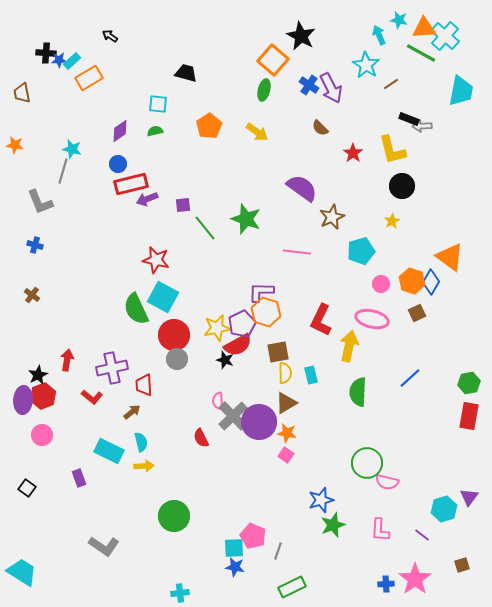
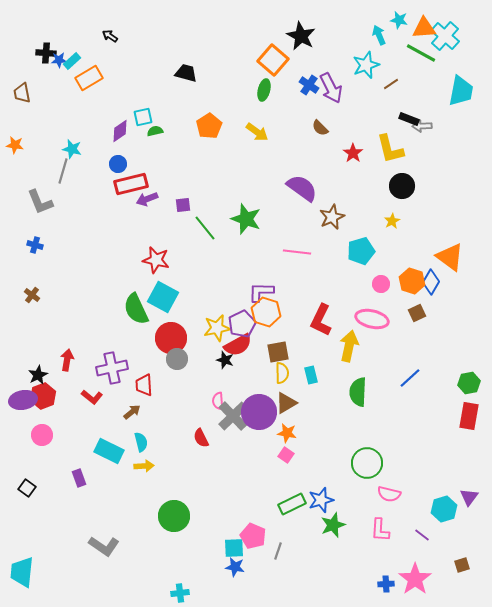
cyan star at (366, 65): rotated 20 degrees clockwise
cyan square at (158, 104): moved 15 px left, 13 px down; rotated 18 degrees counterclockwise
yellow L-shape at (392, 150): moved 2 px left, 1 px up
red circle at (174, 335): moved 3 px left, 3 px down
yellow semicircle at (285, 373): moved 3 px left
purple ellipse at (23, 400): rotated 76 degrees clockwise
purple circle at (259, 422): moved 10 px up
pink semicircle at (387, 482): moved 2 px right, 12 px down
cyan trapezoid at (22, 572): rotated 116 degrees counterclockwise
green rectangle at (292, 587): moved 83 px up
